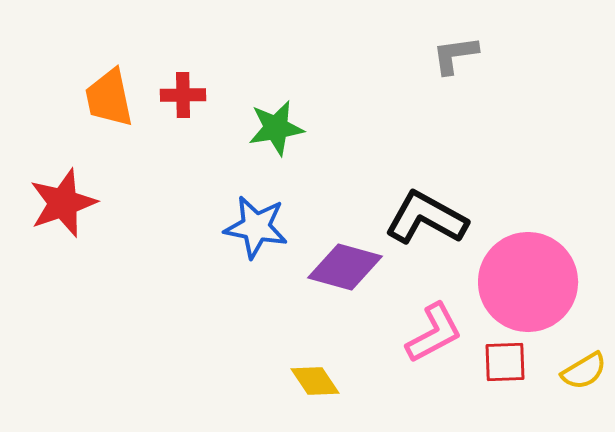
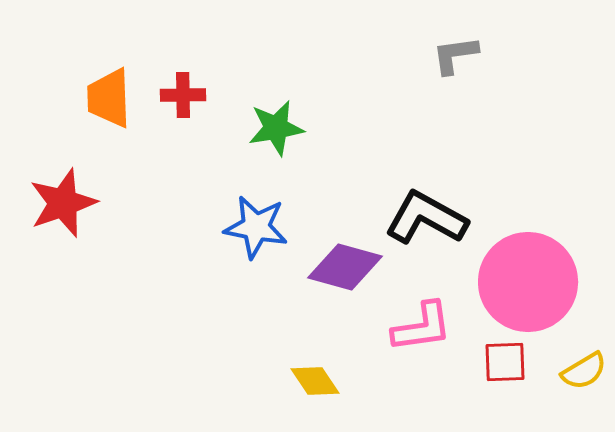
orange trapezoid: rotated 10 degrees clockwise
pink L-shape: moved 12 px left, 6 px up; rotated 20 degrees clockwise
